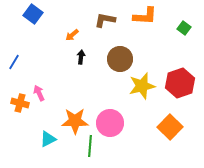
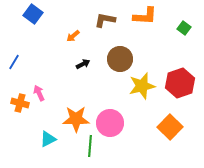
orange arrow: moved 1 px right, 1 px down
black arrow: moved 2 px right, 7 px down; rotated 56 degrees clockwise
orange star: moved 1 px right, 2 px up
